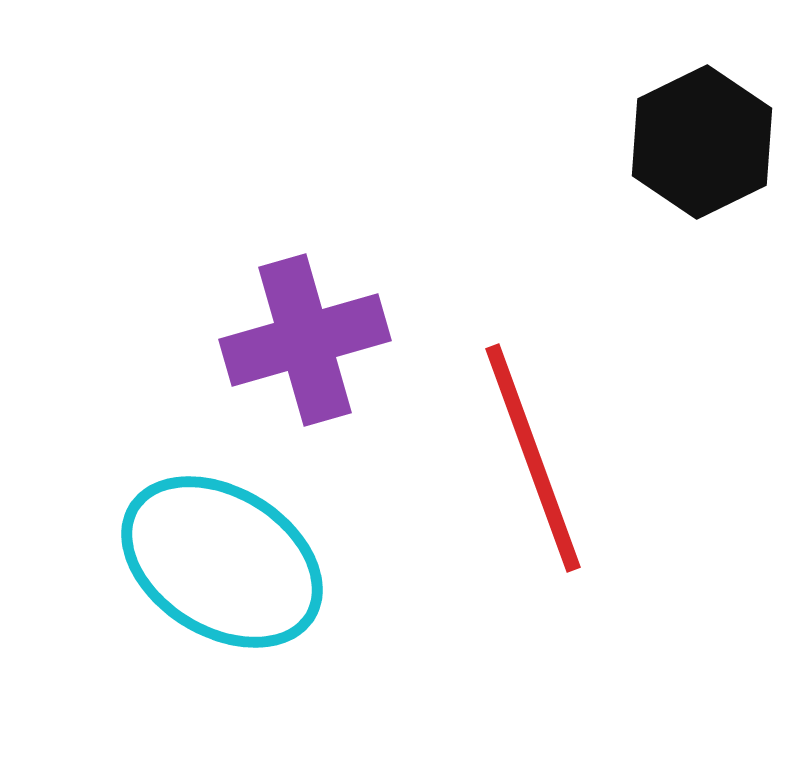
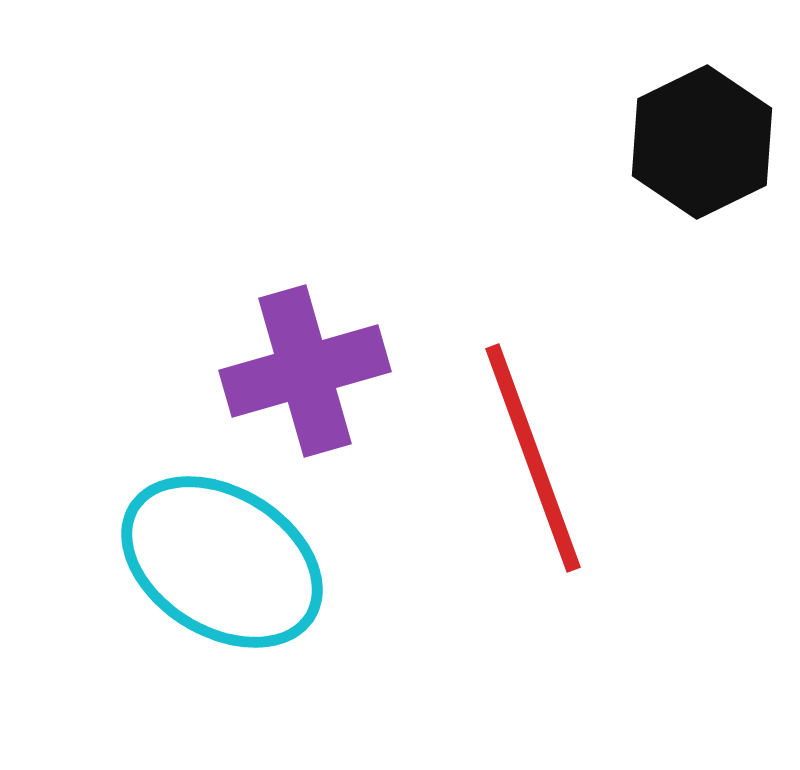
purple cross: moved 31 px down
